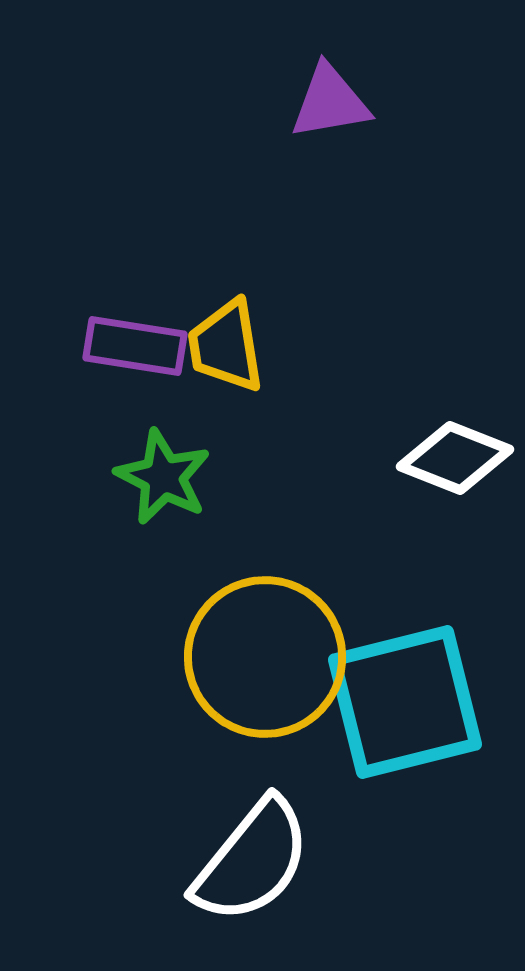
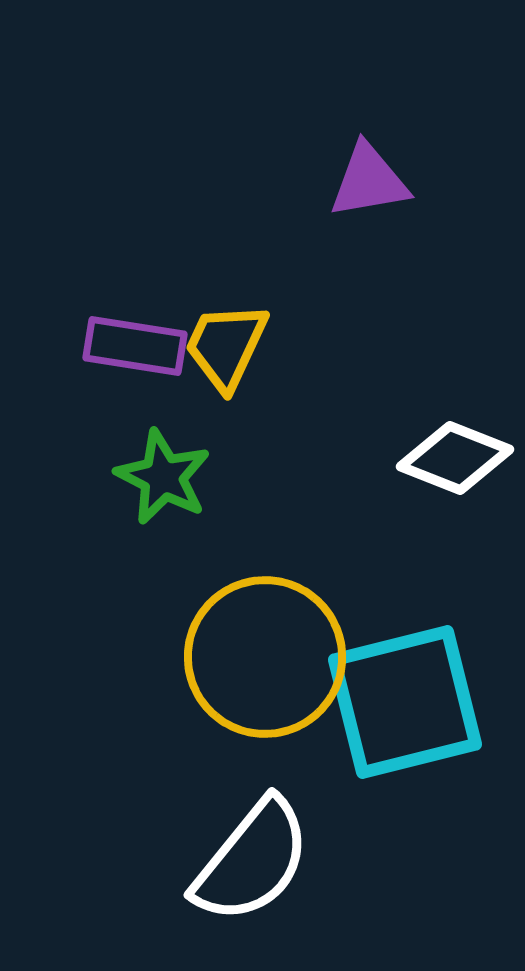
purple triangle: moved 39 px right, 79 px down
yellow trapezoid: rotated 34 degrees clockwise
